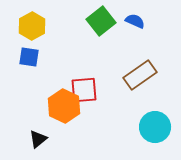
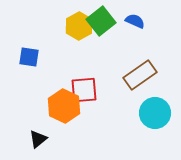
yellow hexagon: moved 47 px right
cyan circle: moved 14 px up
